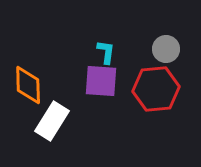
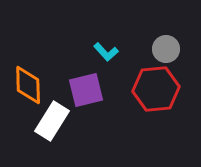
cyan L-shape: rotated 130 degrees clockwise
purple square: moved 15 px left, 9 px down; rotated 18 degrees counterclockwise
